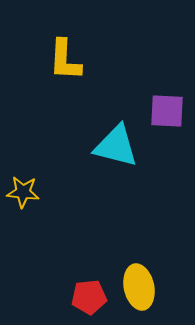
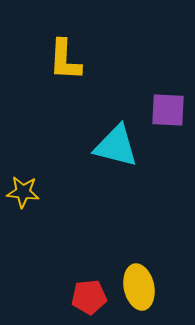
purple square: moved 1 px right, 1 px up
